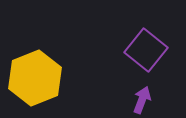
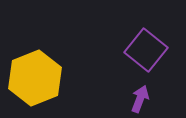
purple arrow: moved 2 px left, 1 px up
